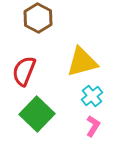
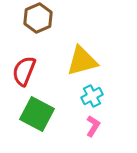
brown hexagon: rotated 8 degrees clockwise
yellow triangle: moved 1 px up
cyan cross: rotated 10 degrees clockwise
green square: rotated 16 degrees counterclockwise
